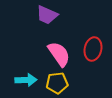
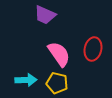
purple trapezoid: moved 2 px left
yellow pentagon: rotated 20 degrees clockwise
